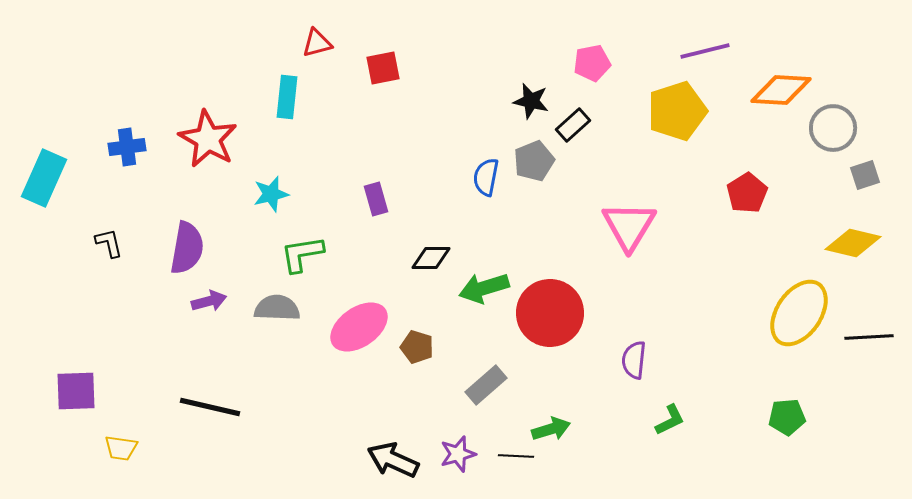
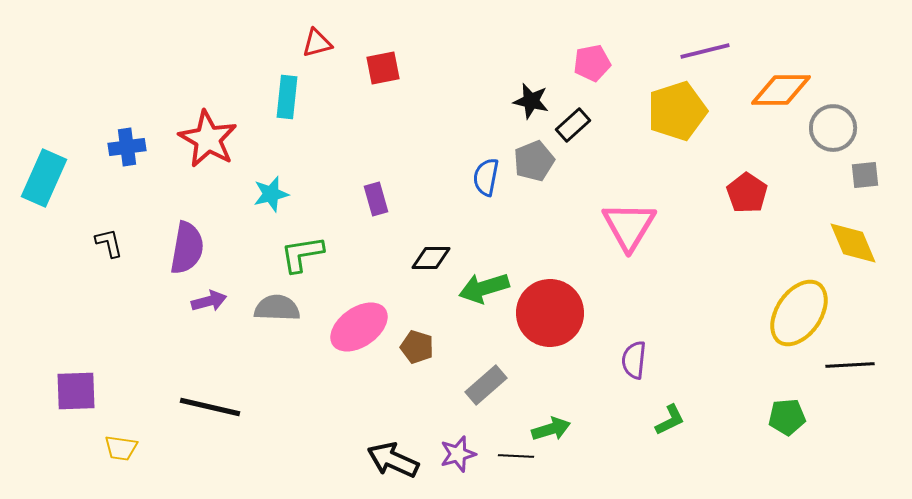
orange diamond at (781, 90): rotated 4 degrees counterclockwise
gray square at (865, 175): rotated 12 degrees clockwise
red pentagon at (747, 193): rotated 6 degrees counterclockwise
yellow diamond at (853, 243): rotated 54 degrees clockwise
black line at (869, 337): moved 19 px left, 28 px down
